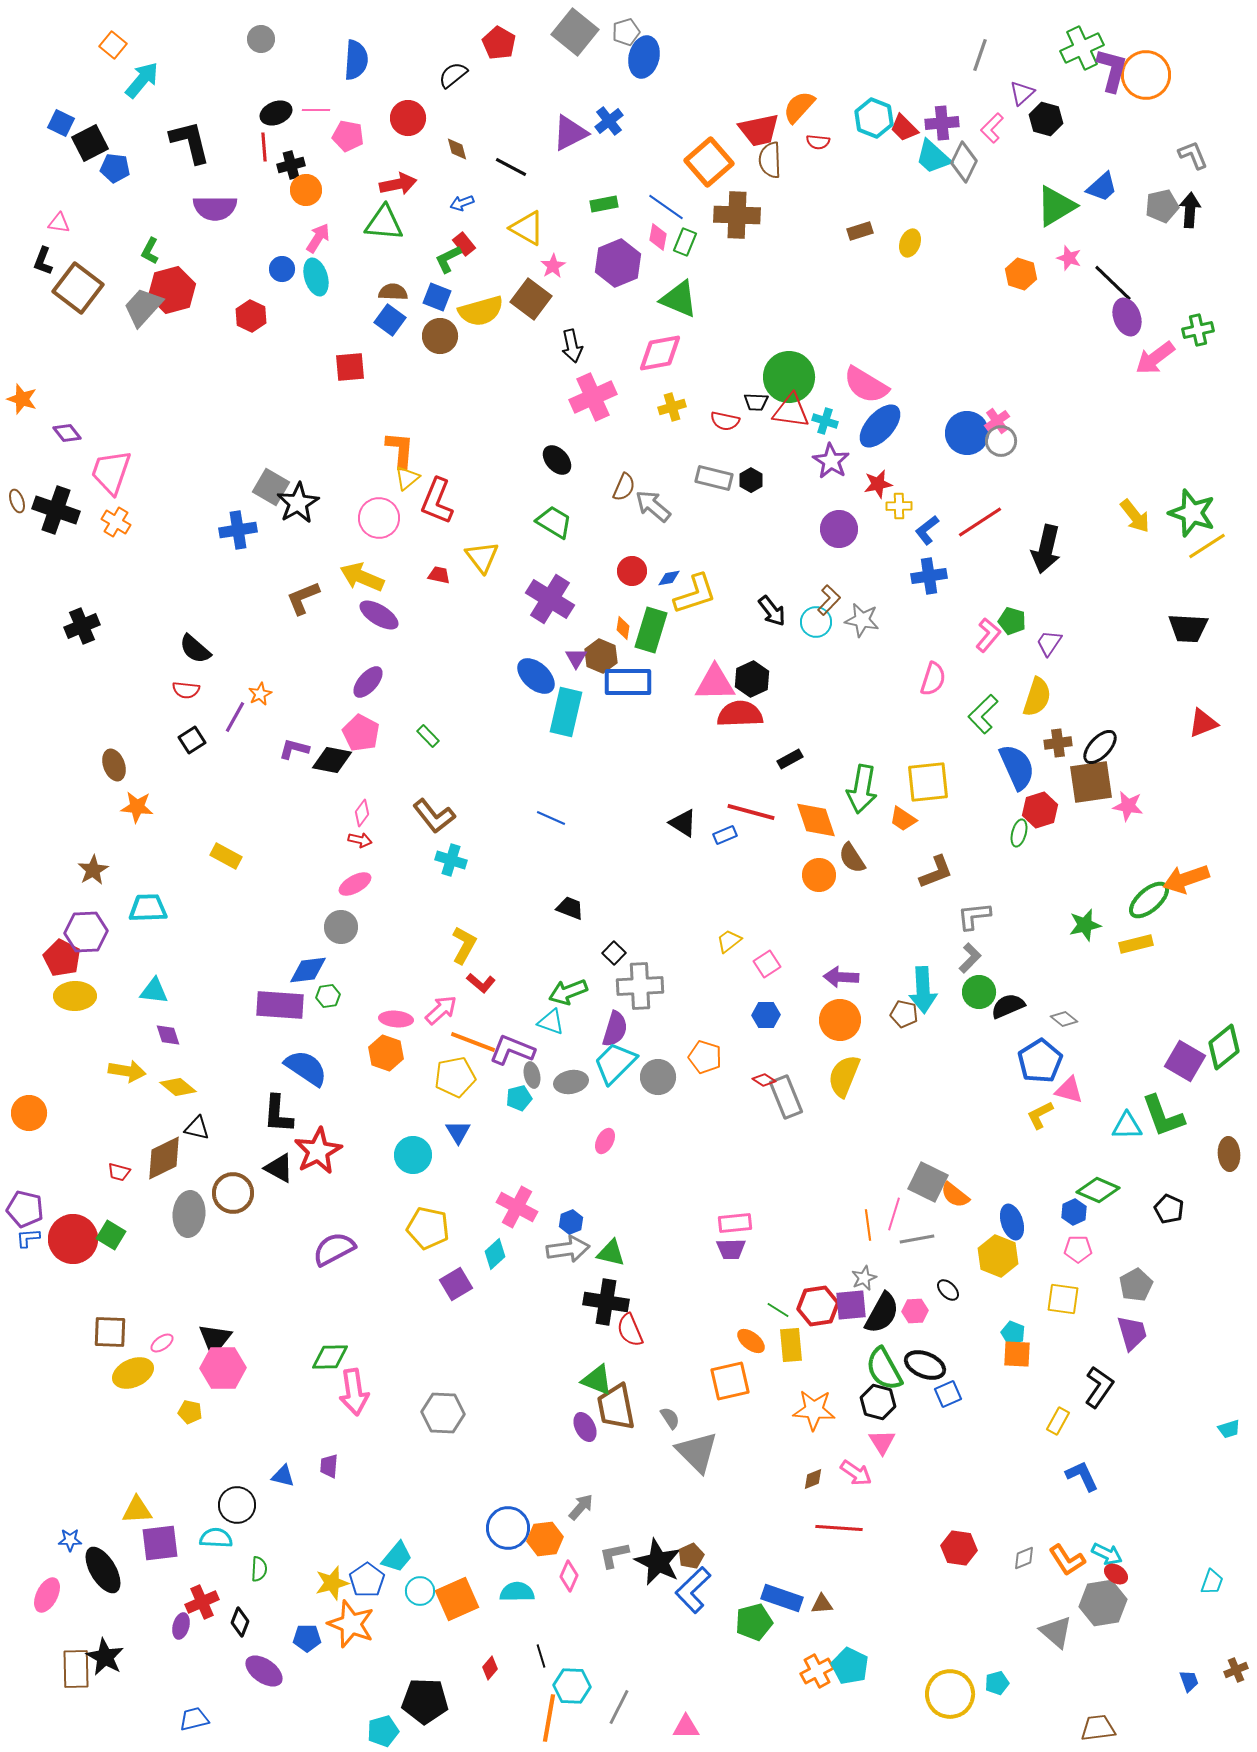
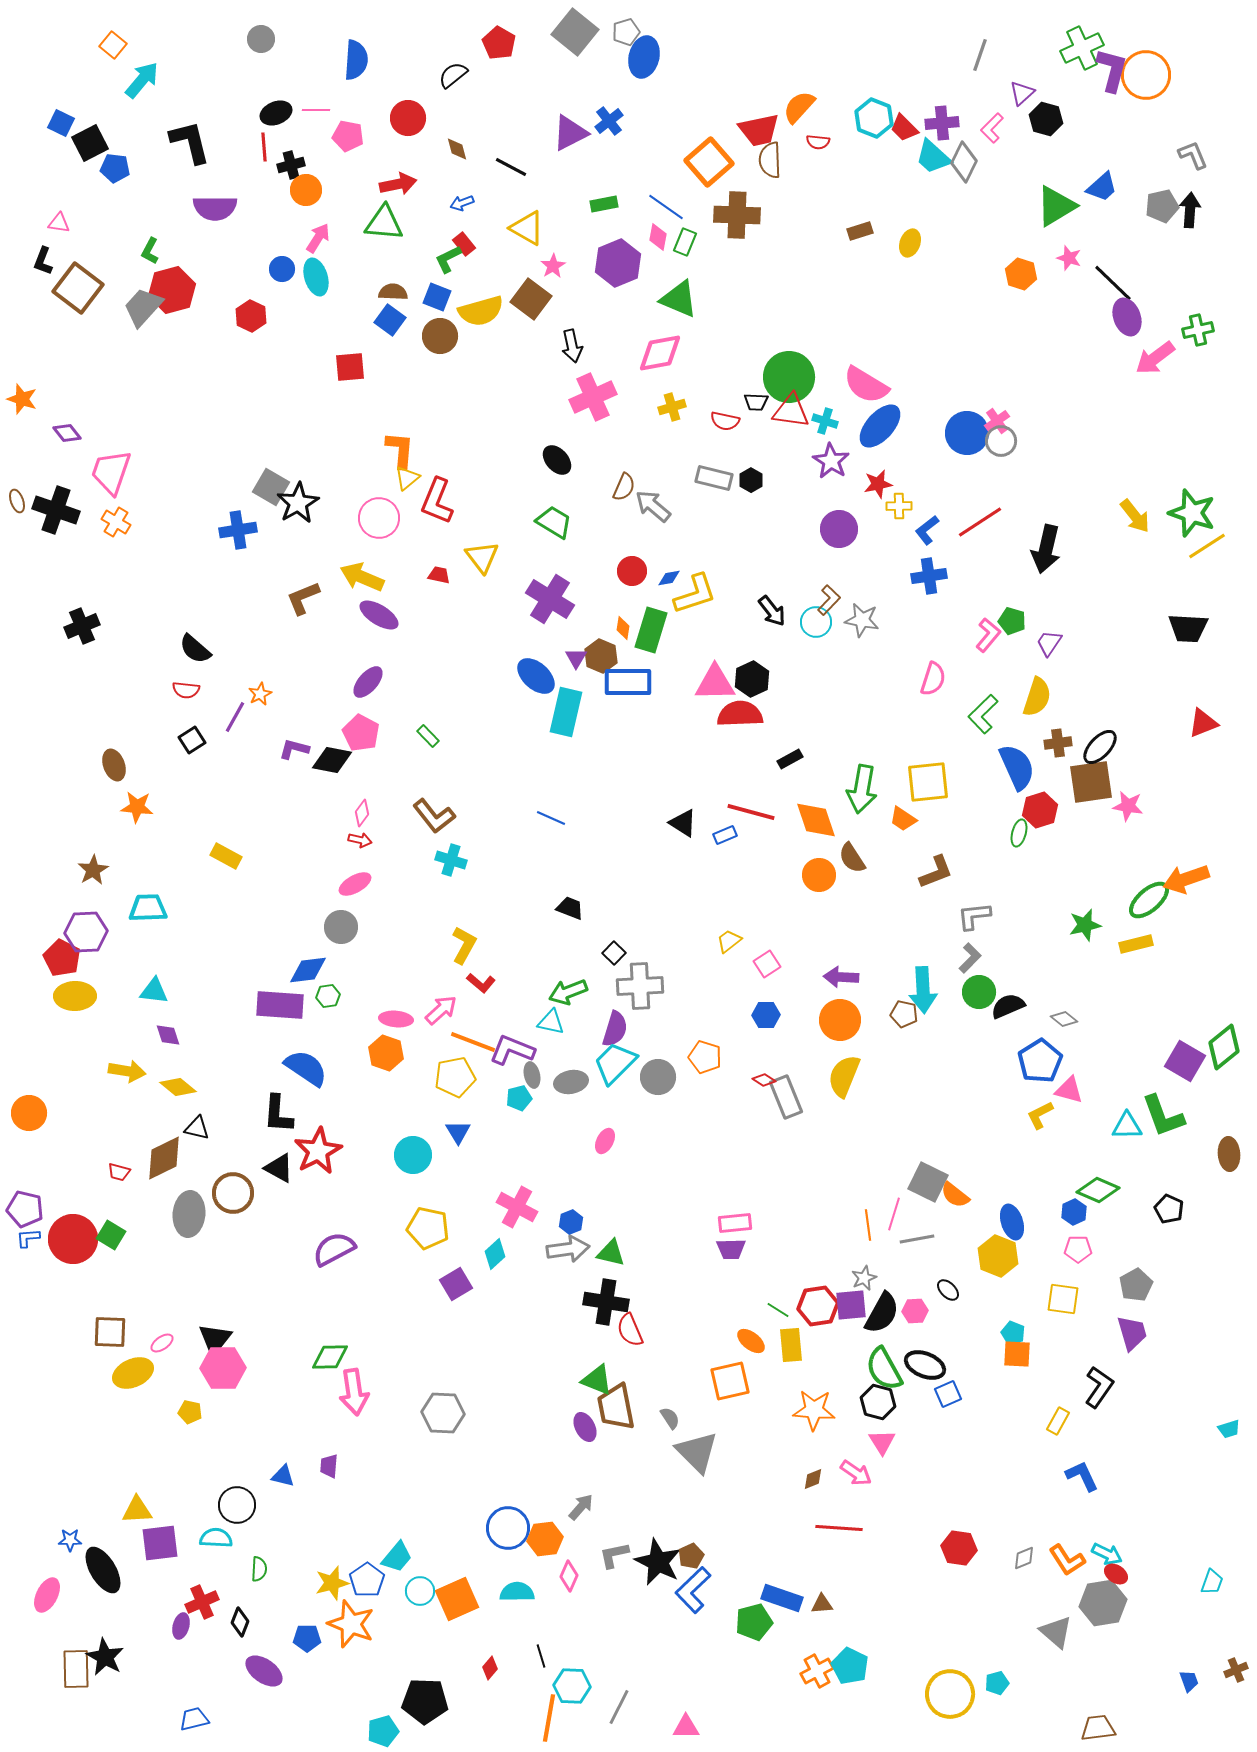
cyan triangle at (551, 1022): rotated 8 degrees counterclockwise
